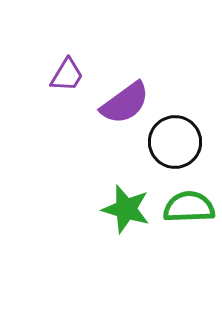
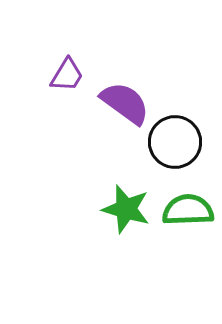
purple semicircle: rotated 108 degrees counterclockwise
green semicircle: moved 1 px left, 3 px down
